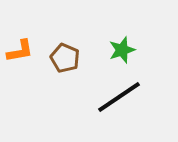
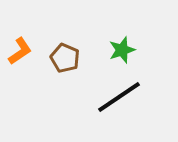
orange L-shape: rotated 24 degrees counterclockwise
